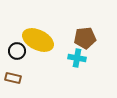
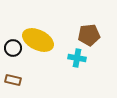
brown pentagon: moved 4 px right, 3 px up
black circle: moved 4 px left, 3 px up
brown rectangle: moved 2 px down
